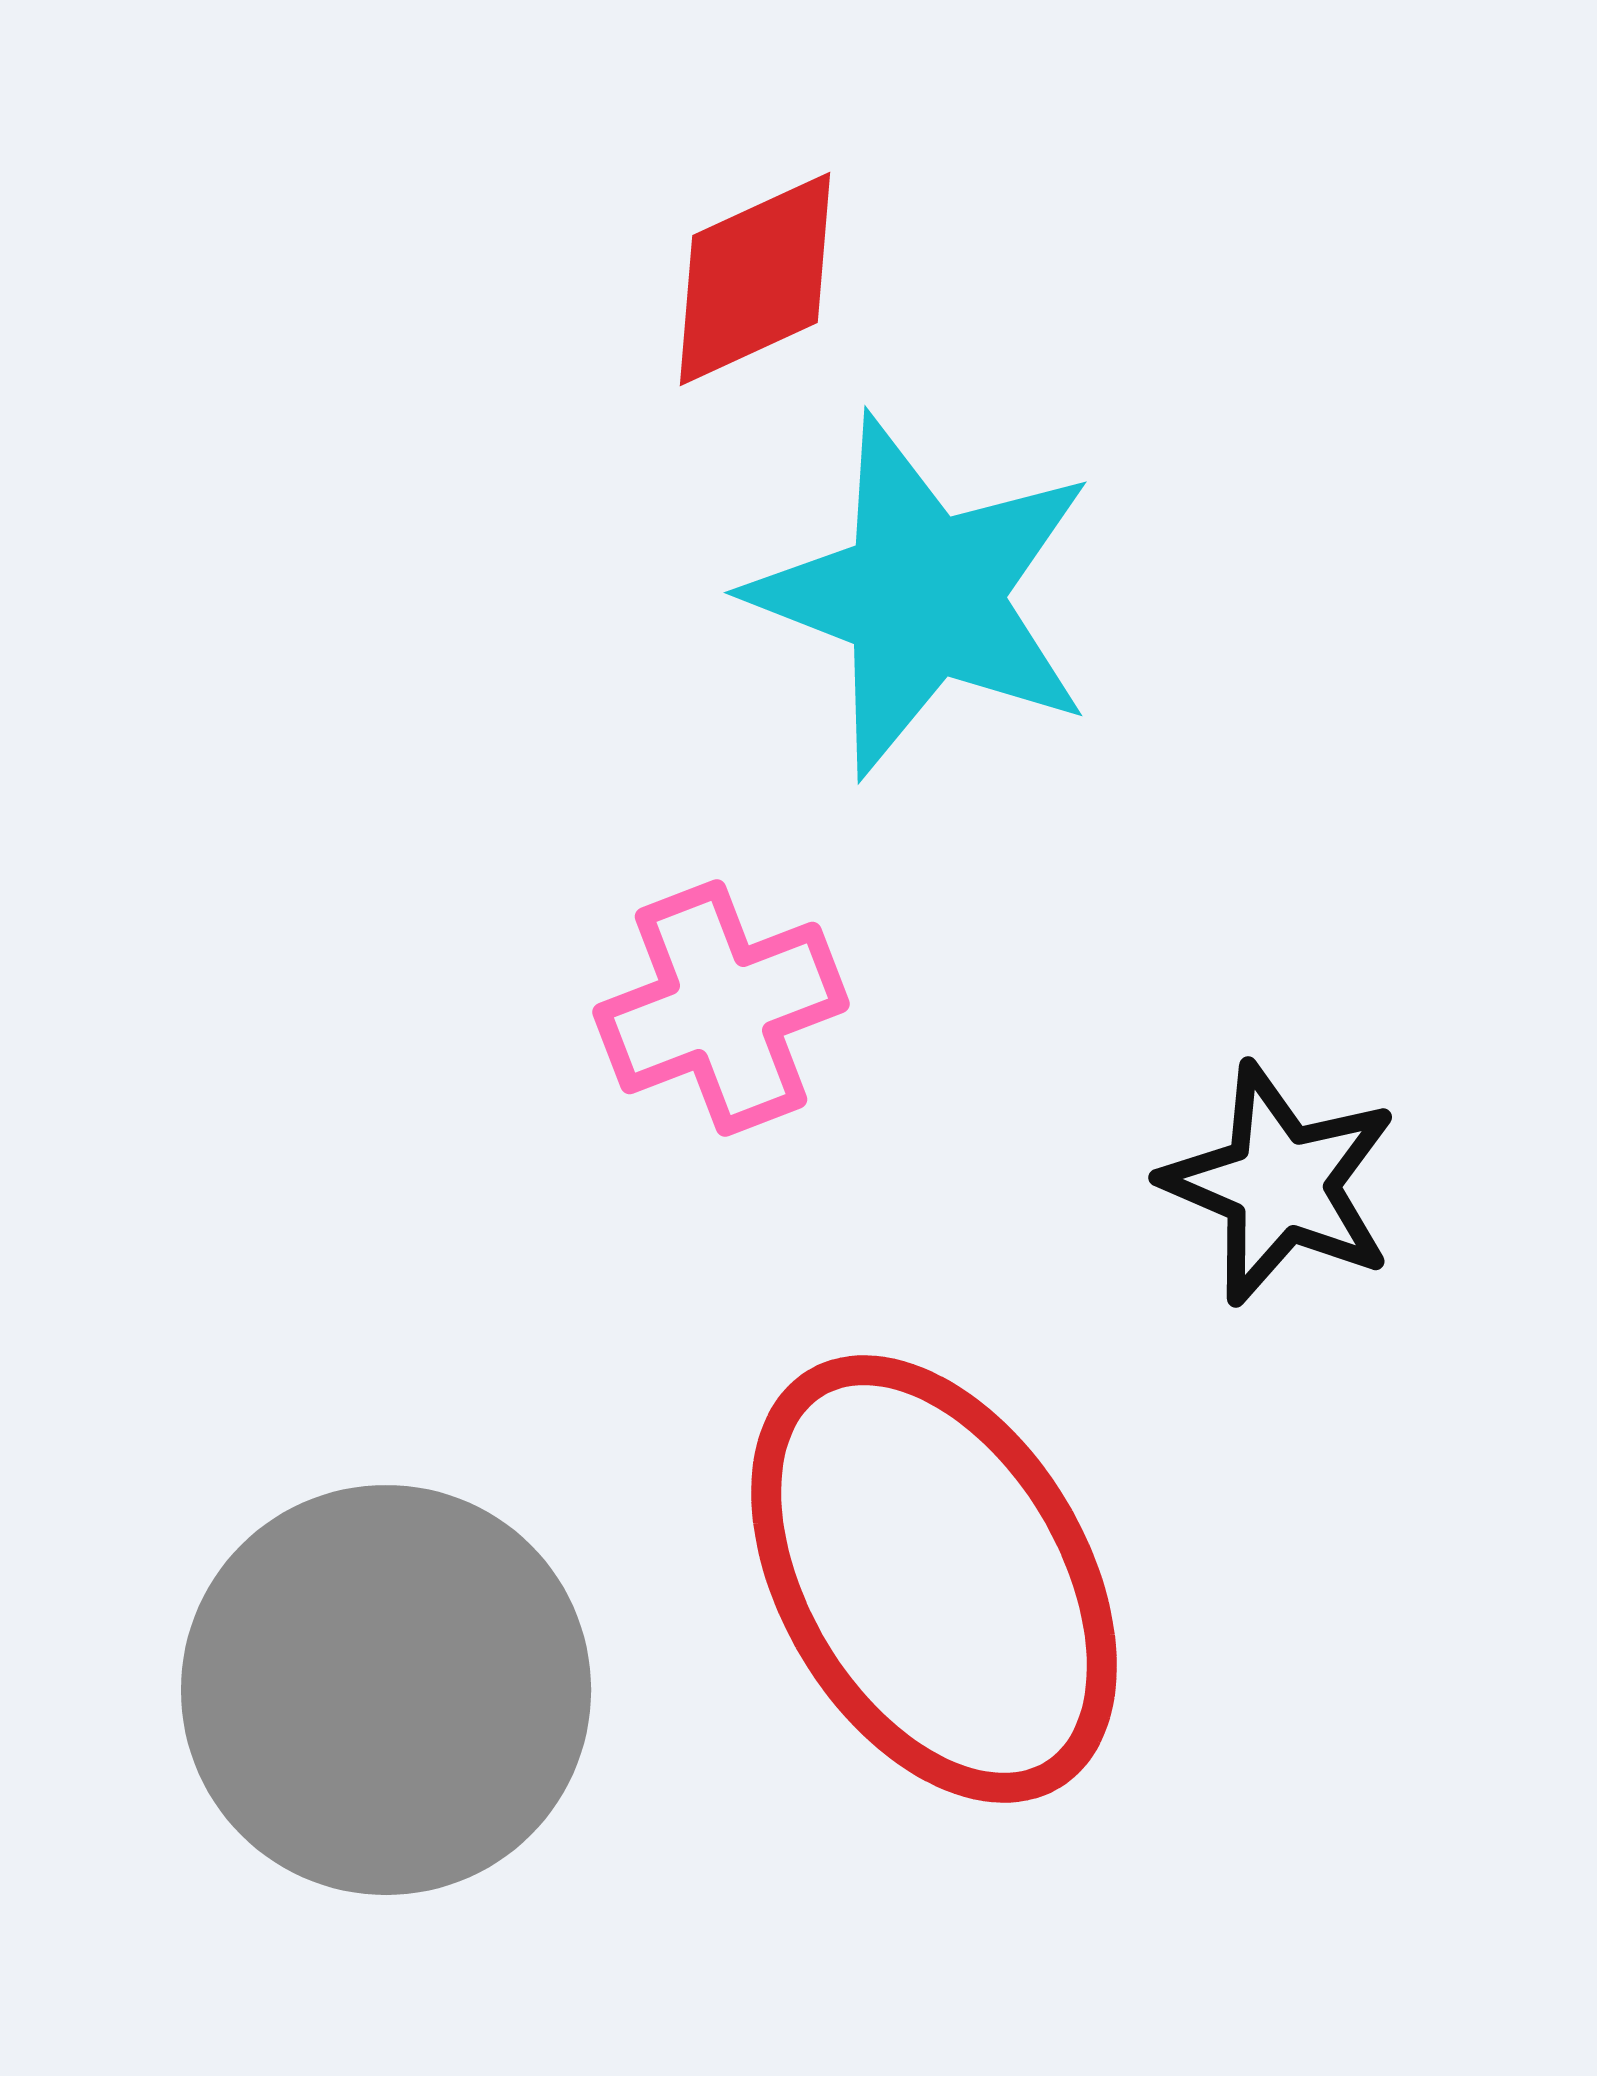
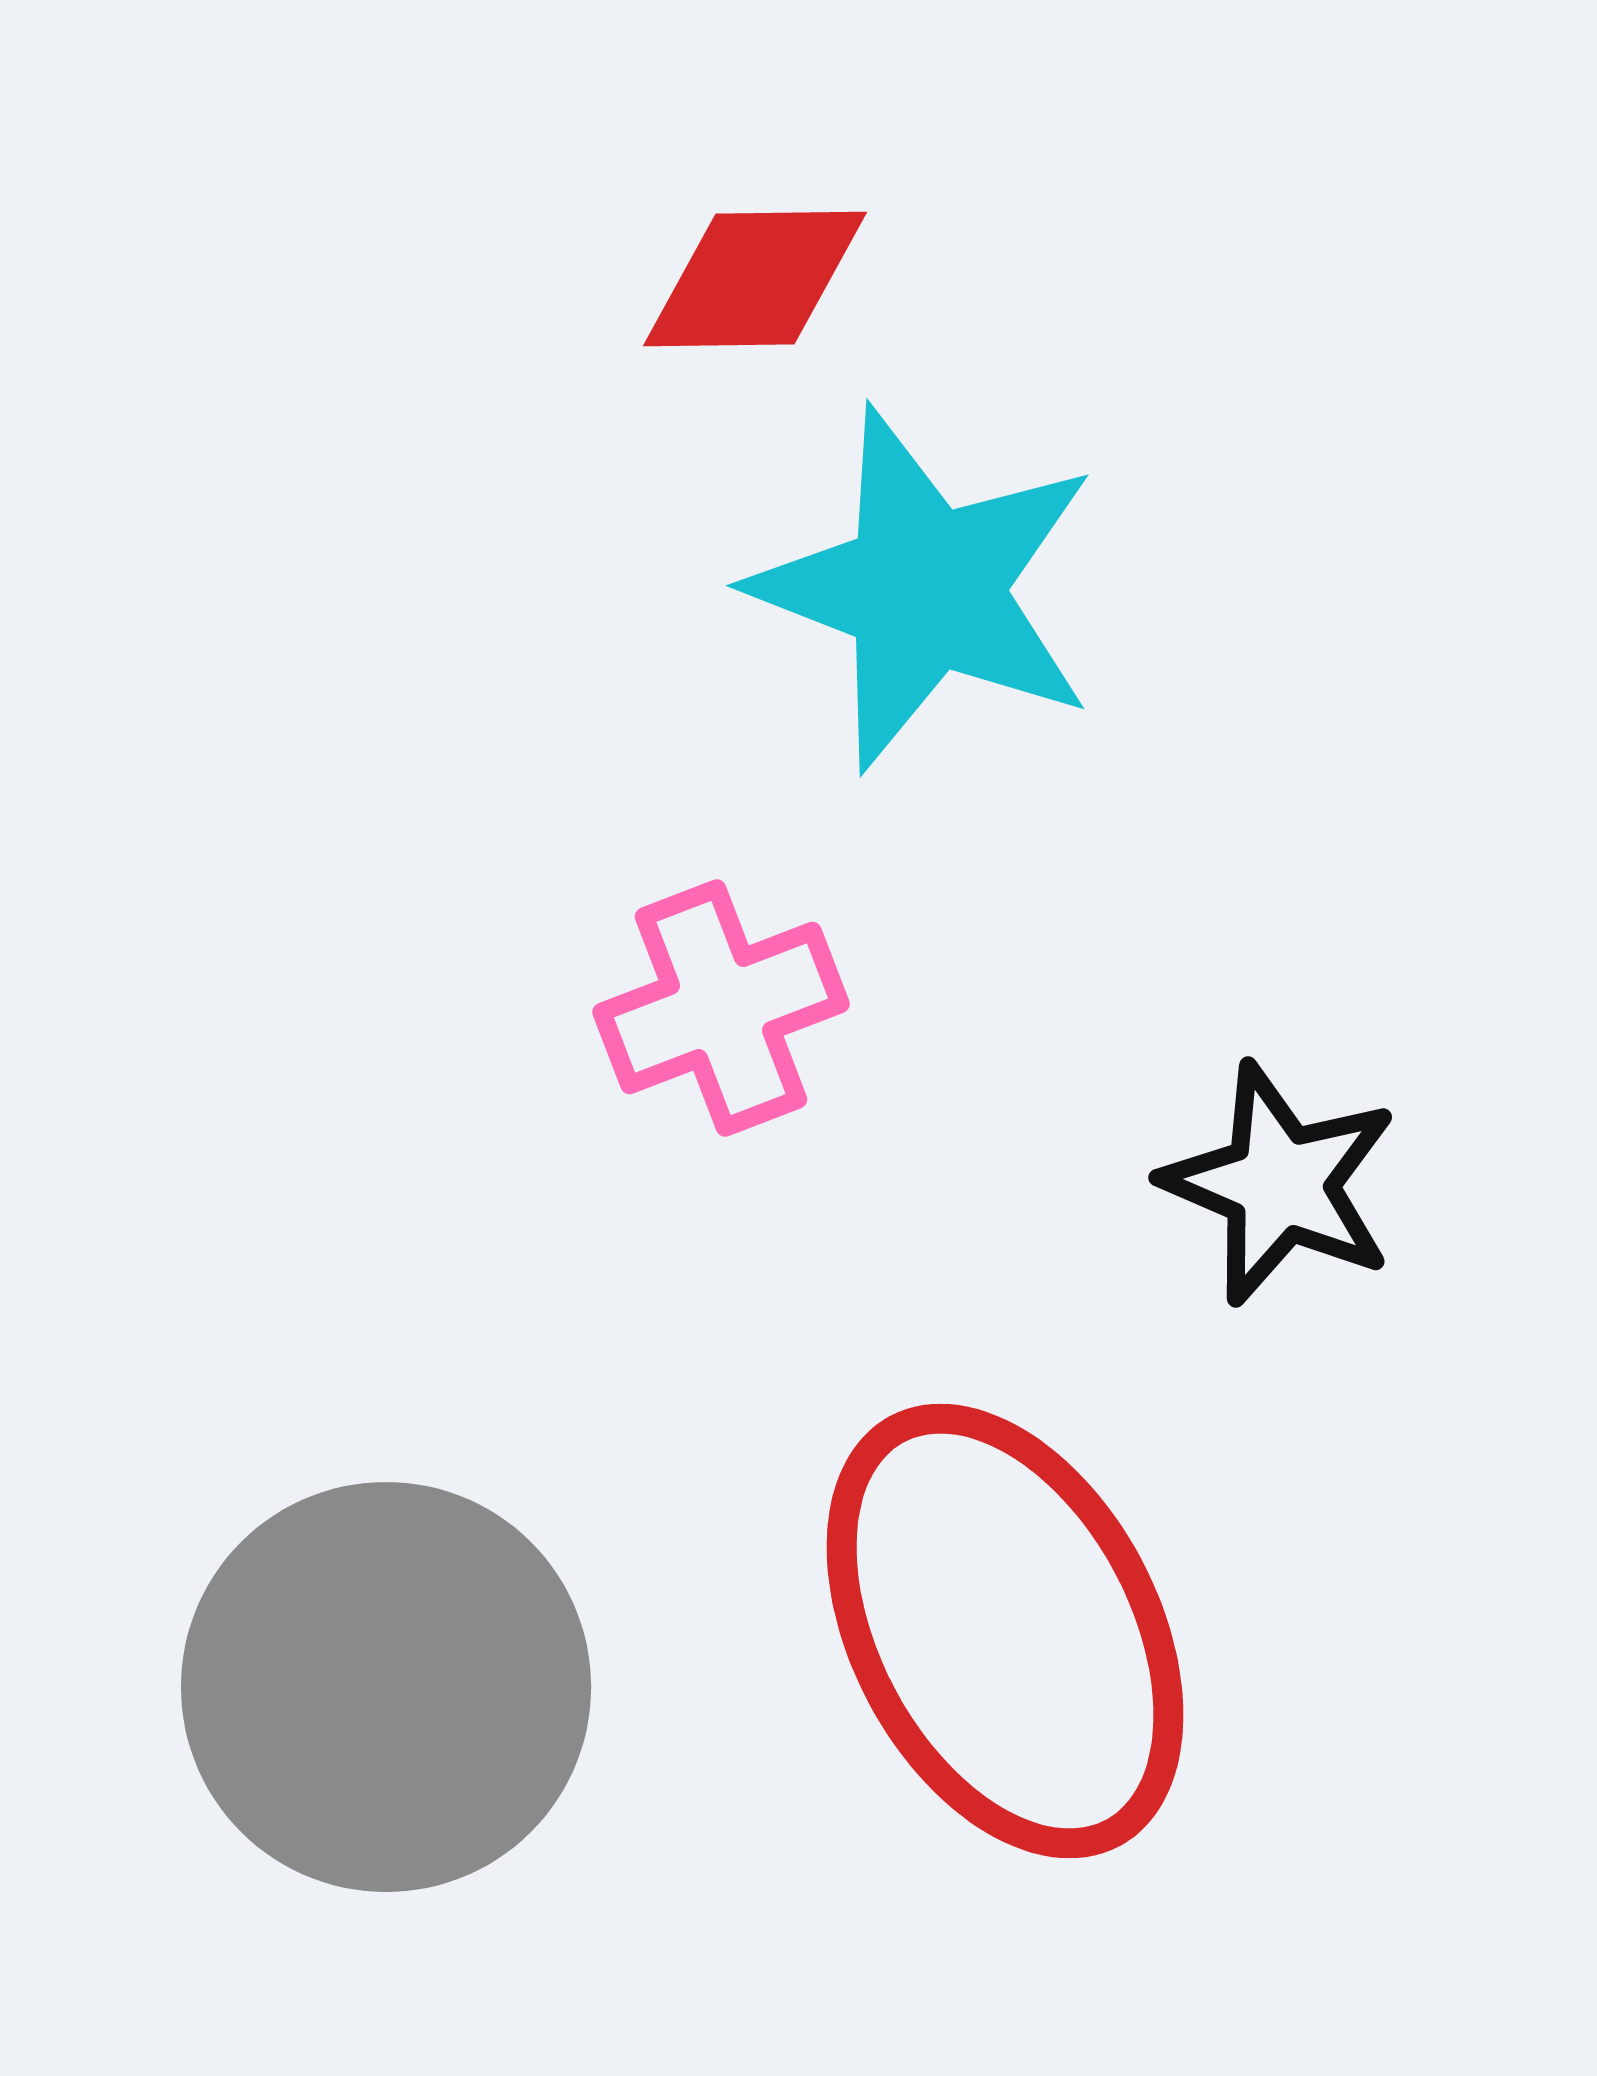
red diamond: rotated 24 degrees clockwise
cyan star: moved 2 px right, 7 px up
red ellipse: moved 71 px right, 52 px down; rotated 3 degrees clockwise
gray circle: moved 3 px up
